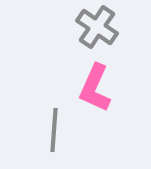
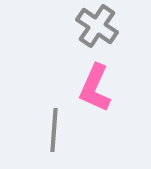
gray cross: moved 1 px up
